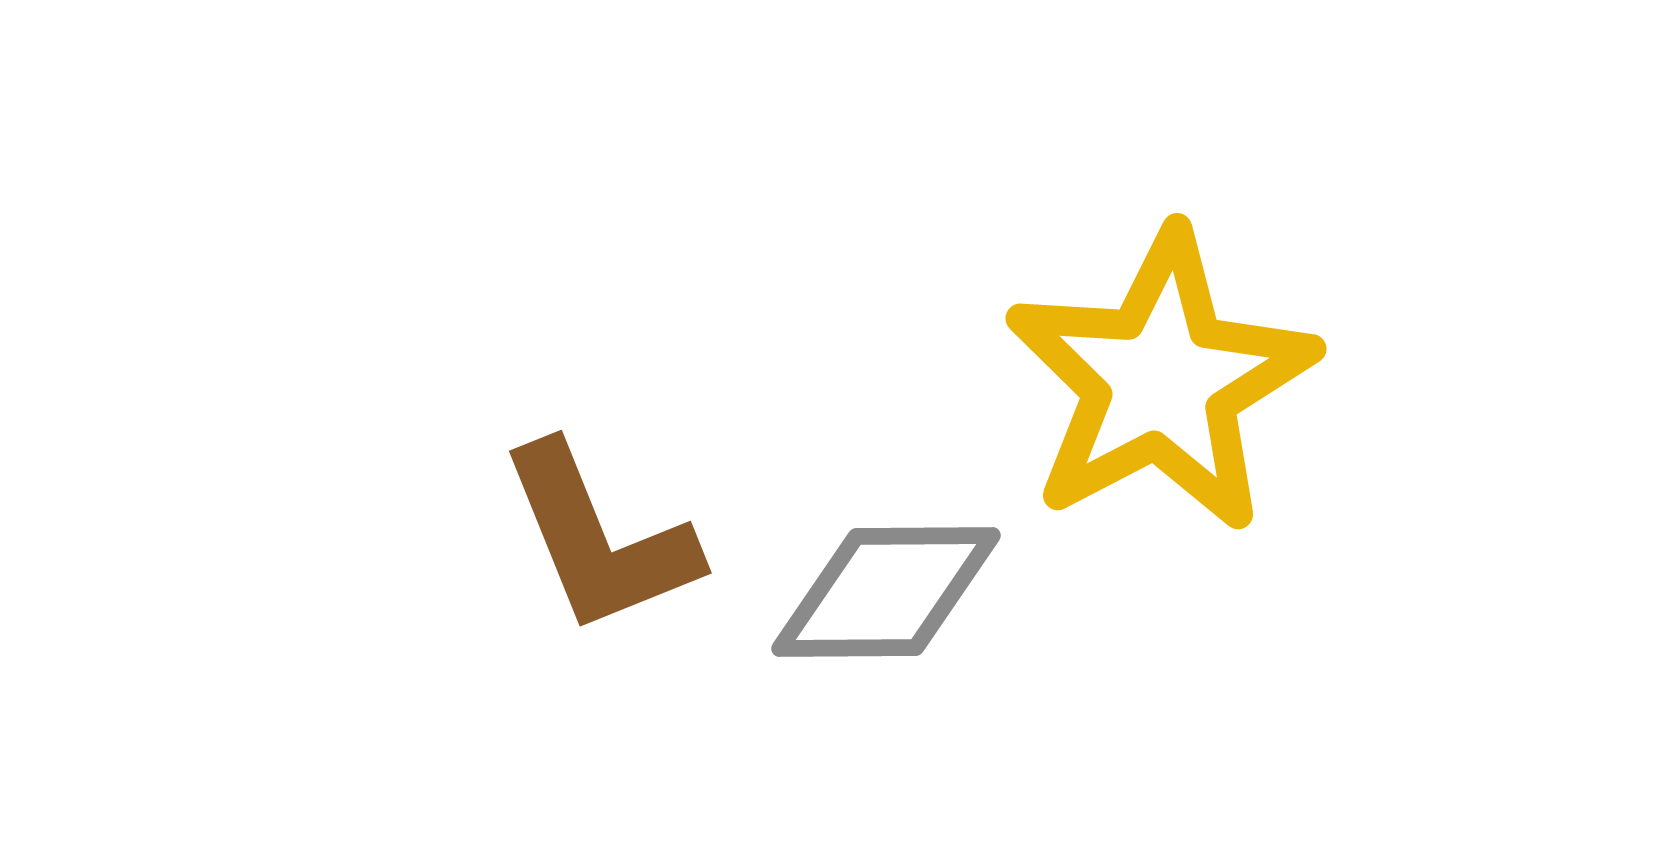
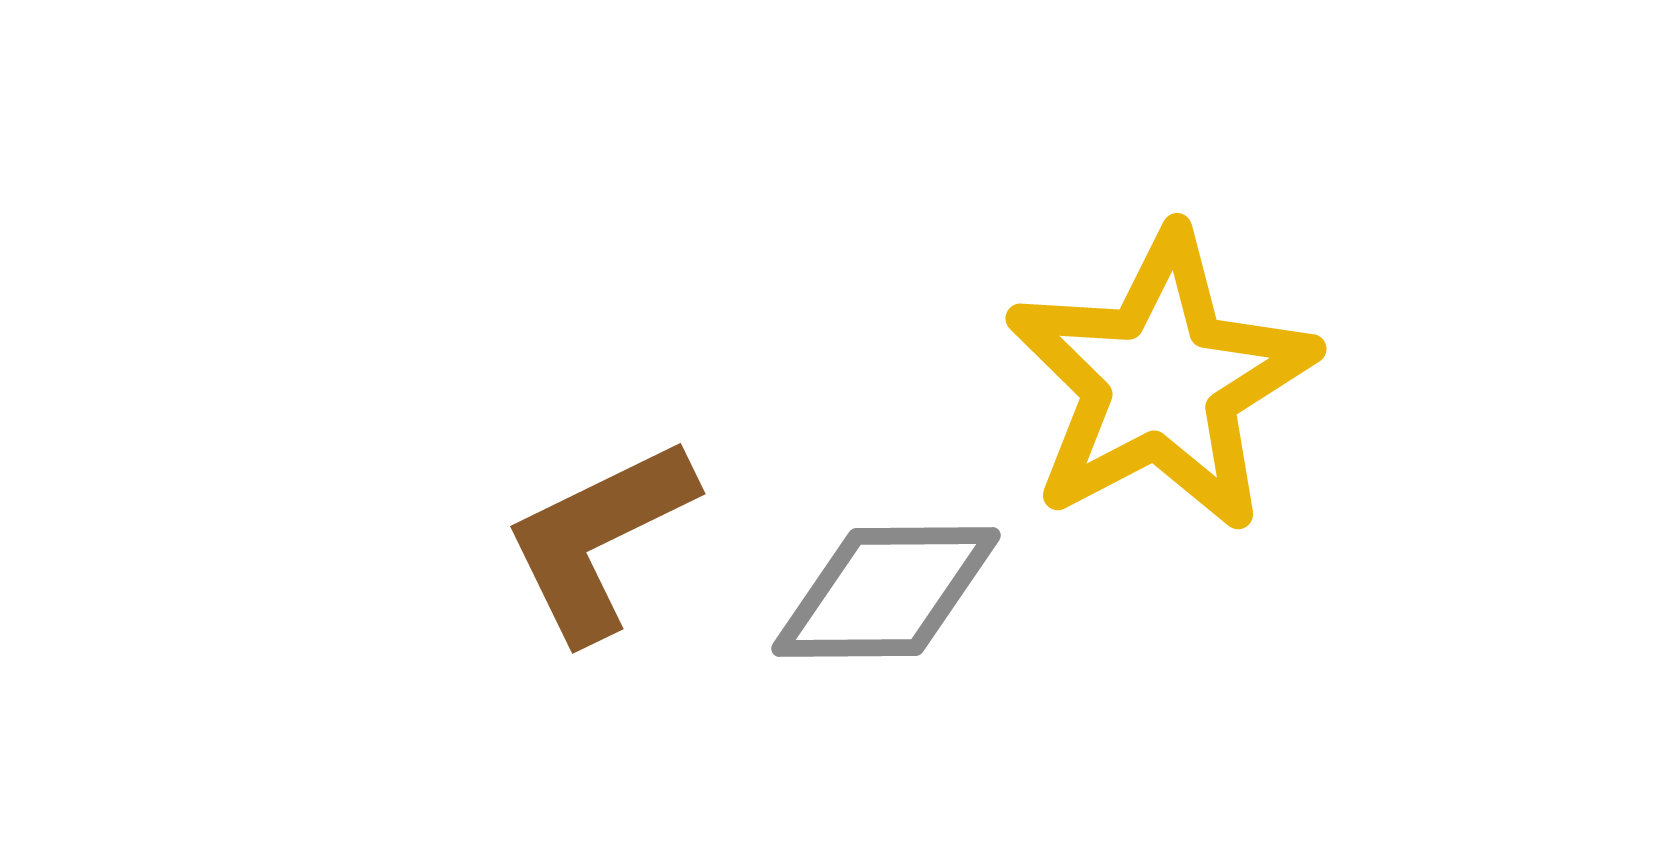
brown L-shape: rotated 86 degrees clockwise
